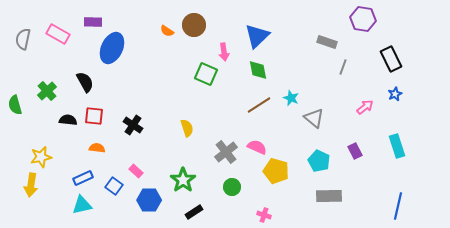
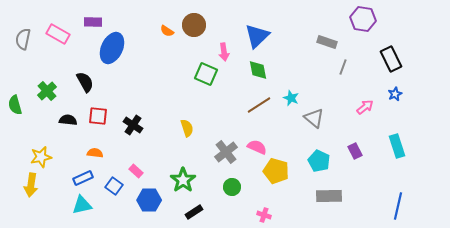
red square at (94, 116): moved 4 px right
orange semicircle at (97, 148): moved 2 px left, 5 px down
